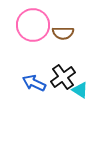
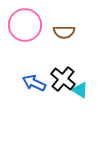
pink circle: moved 8 px left
brown semicircle: moved 1 px right, 1 px up
black cross: moved 2 px down; rotated 15 degrees counterclockwise
